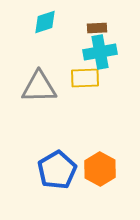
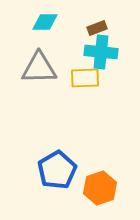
cyan diamond: rotated 20 degrees clockwise
brown rectangle: rotated 18 degrees counterclockwise
cyan cross: moved 1 px right; rotated 16 degrees clockwise
gray triangle: moved 19 px up
orange hexagon: moved 19 px down; rotated 12 degrees clockwise
